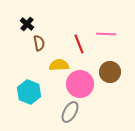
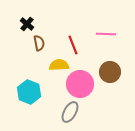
red line: moved 6 px left, 1 px down
